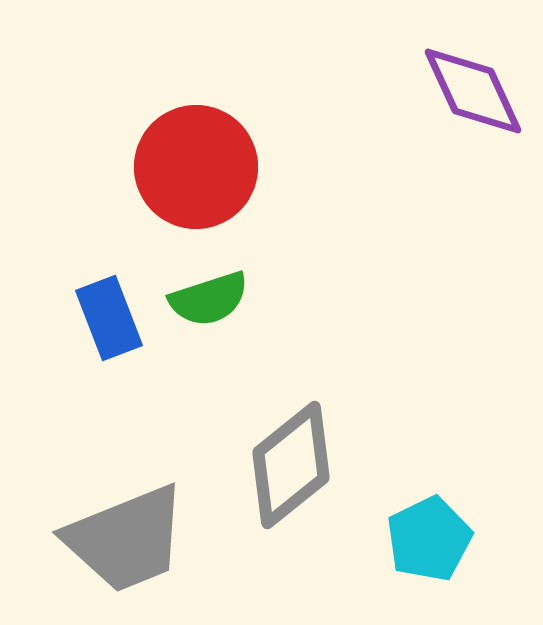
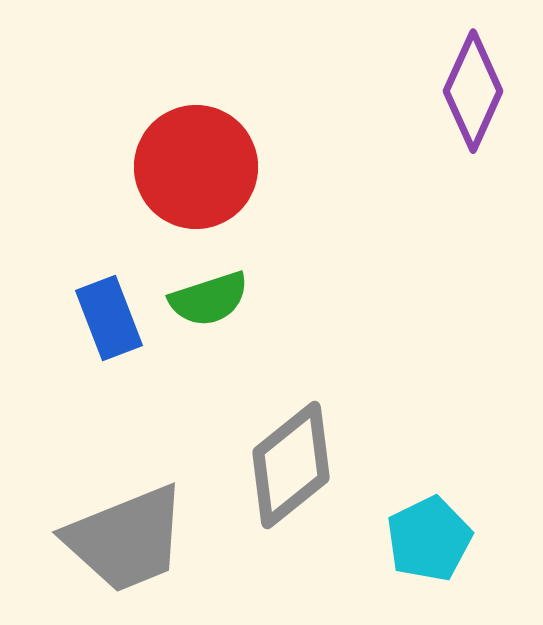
purple diamond: rotated 49 degrees clockwise
